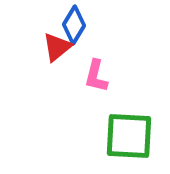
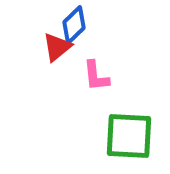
blue diamond: rotated 15 degrees clockwise
pink L-shape: rotated 20 degrees counterclockwise
